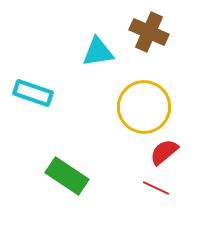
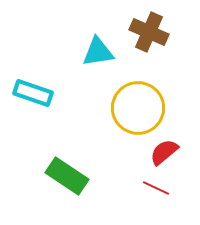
yellow circle: moved 6 px left, 1 px down
